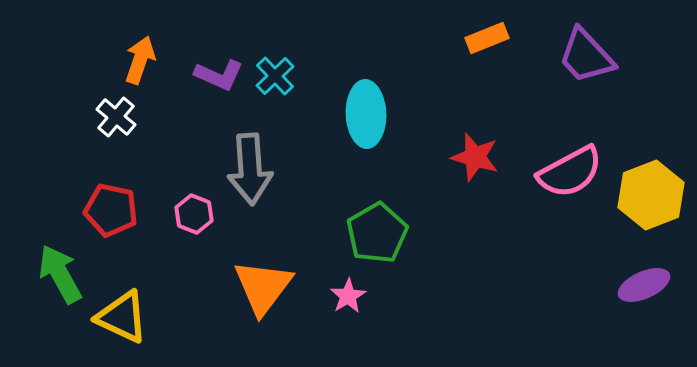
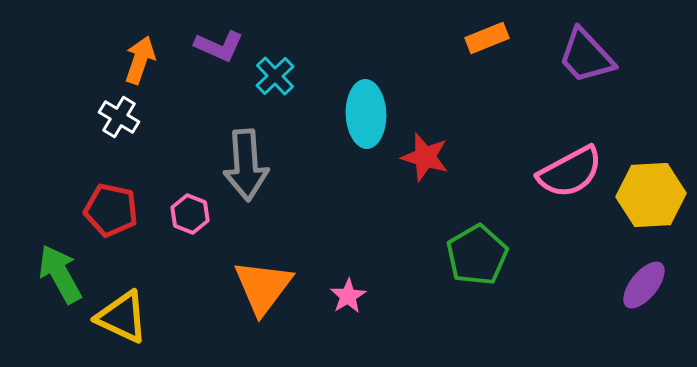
purple L-shape: moved 29 px up
white cross: moved 3 px right; rotated 9 degrees counterclockwise
red star: moved 50 px left
gray arrow: moved 4 px left, 4 px up
yellow hexagon: rotated 18 degrees clockwise
pink hexagon: moved 4 px left
green pentagon: moved 100 px right, 22 px down
purple ellipse: rotated 27 degrees counterclockwise
